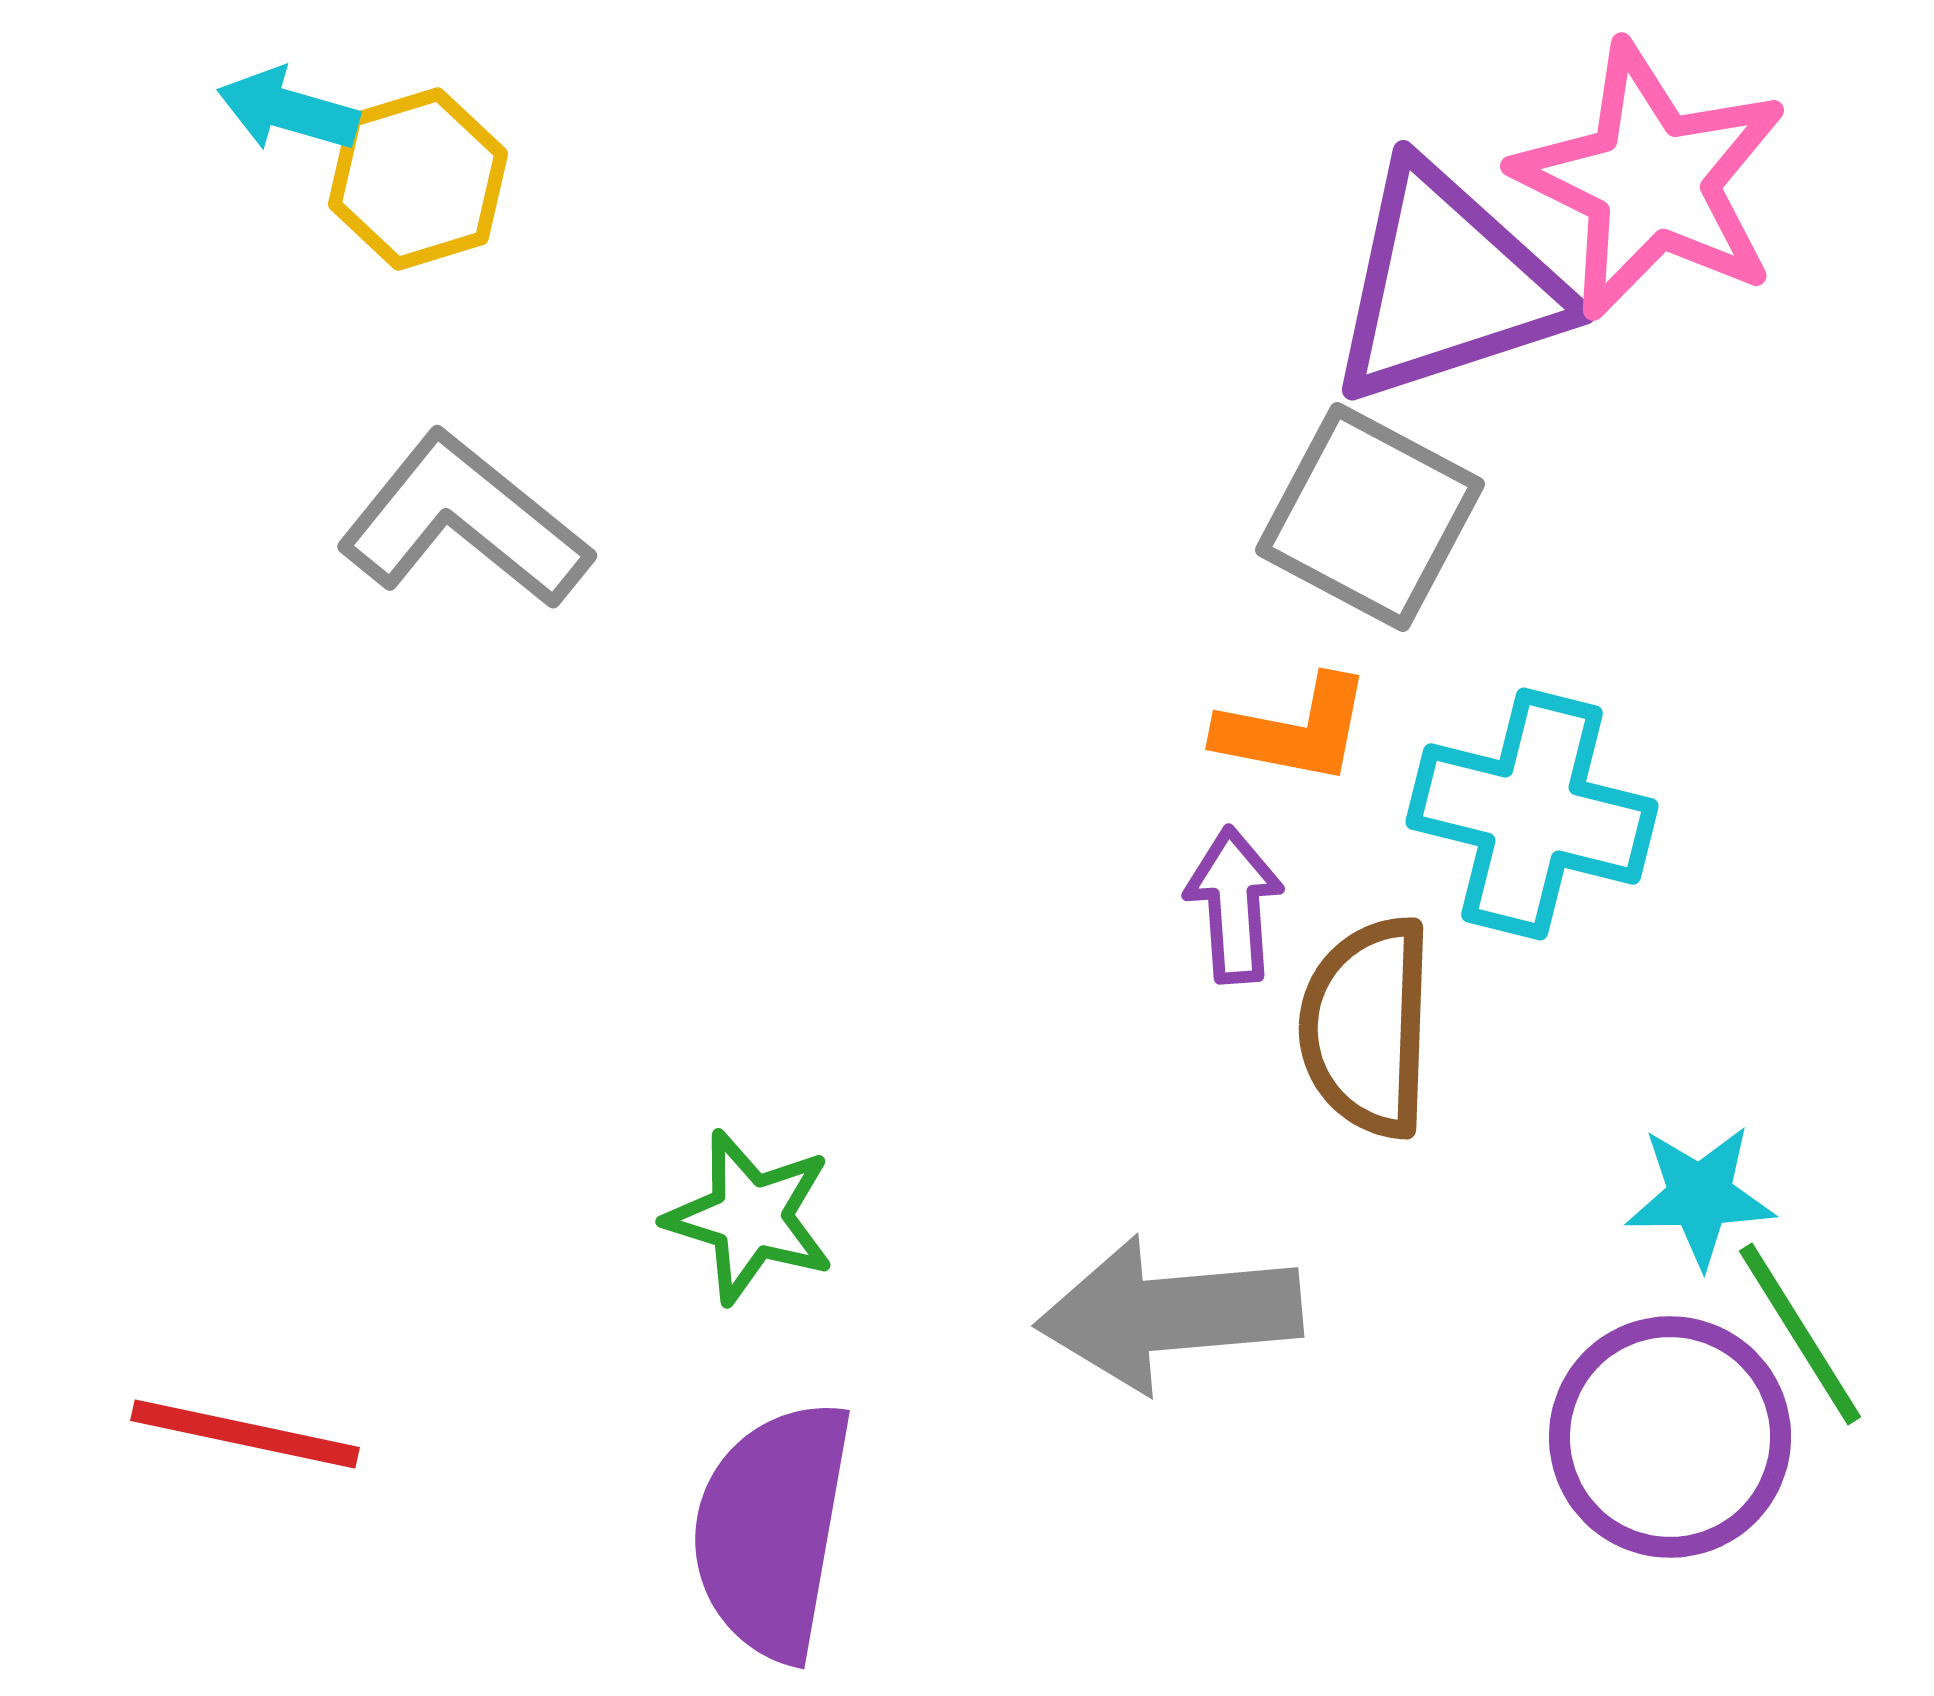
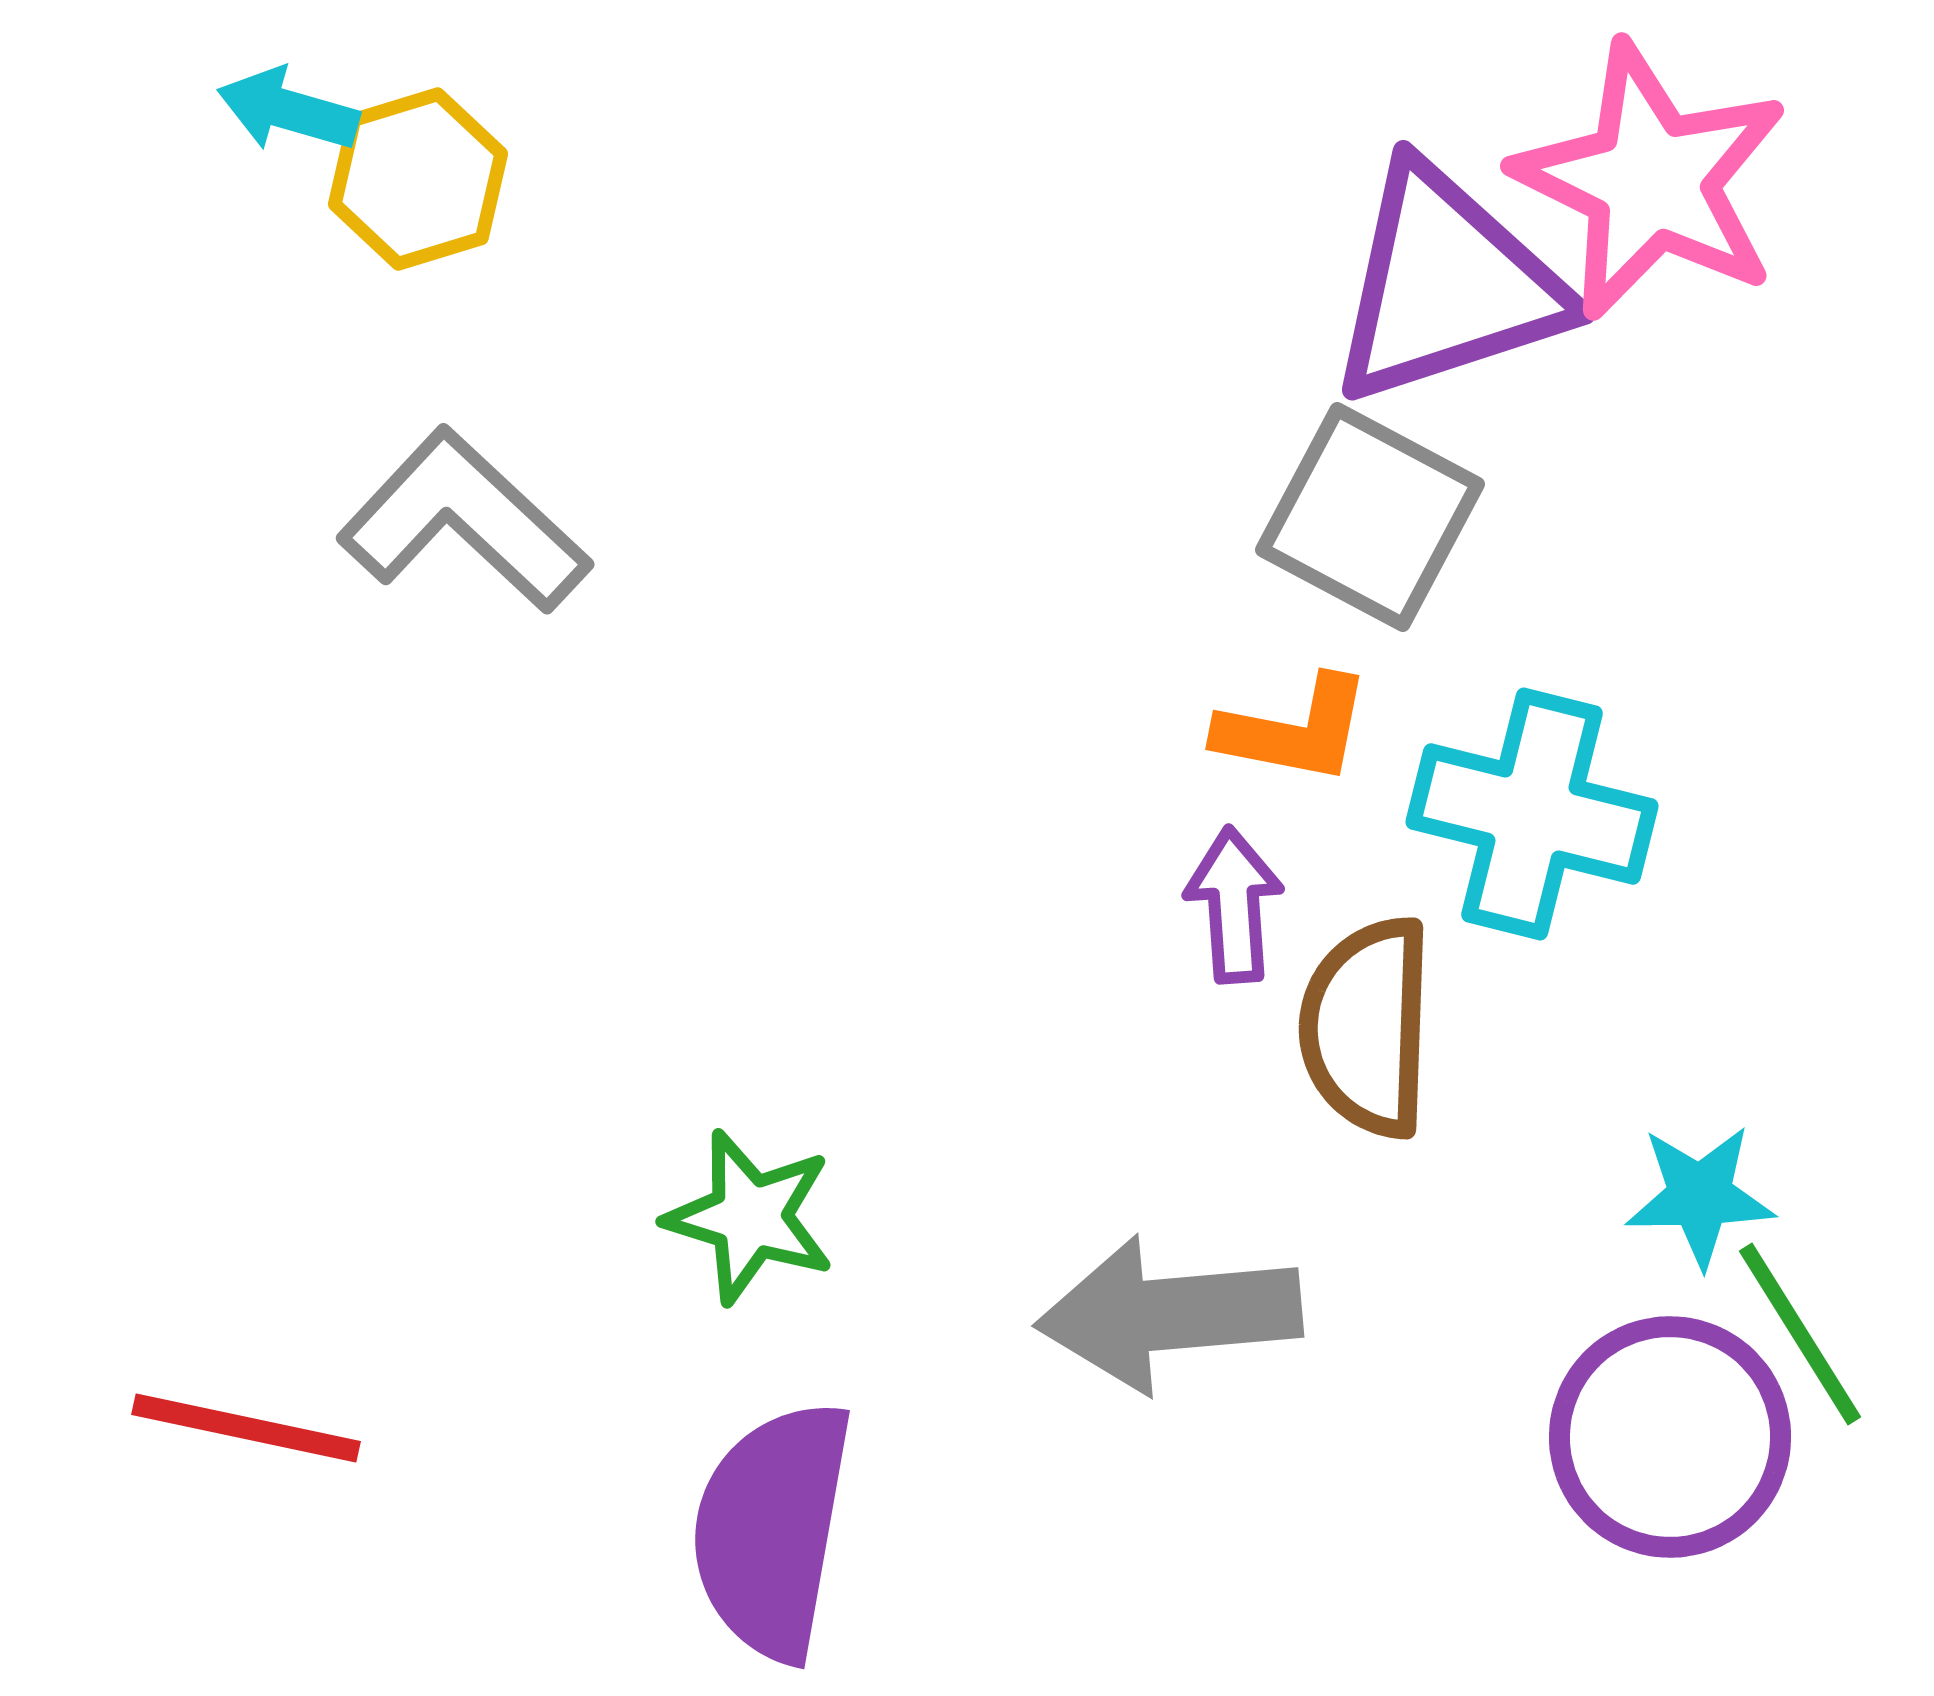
gray L-shape: rotated 4 degrees clockwise
red line: moved 1 px right, 6 px up
